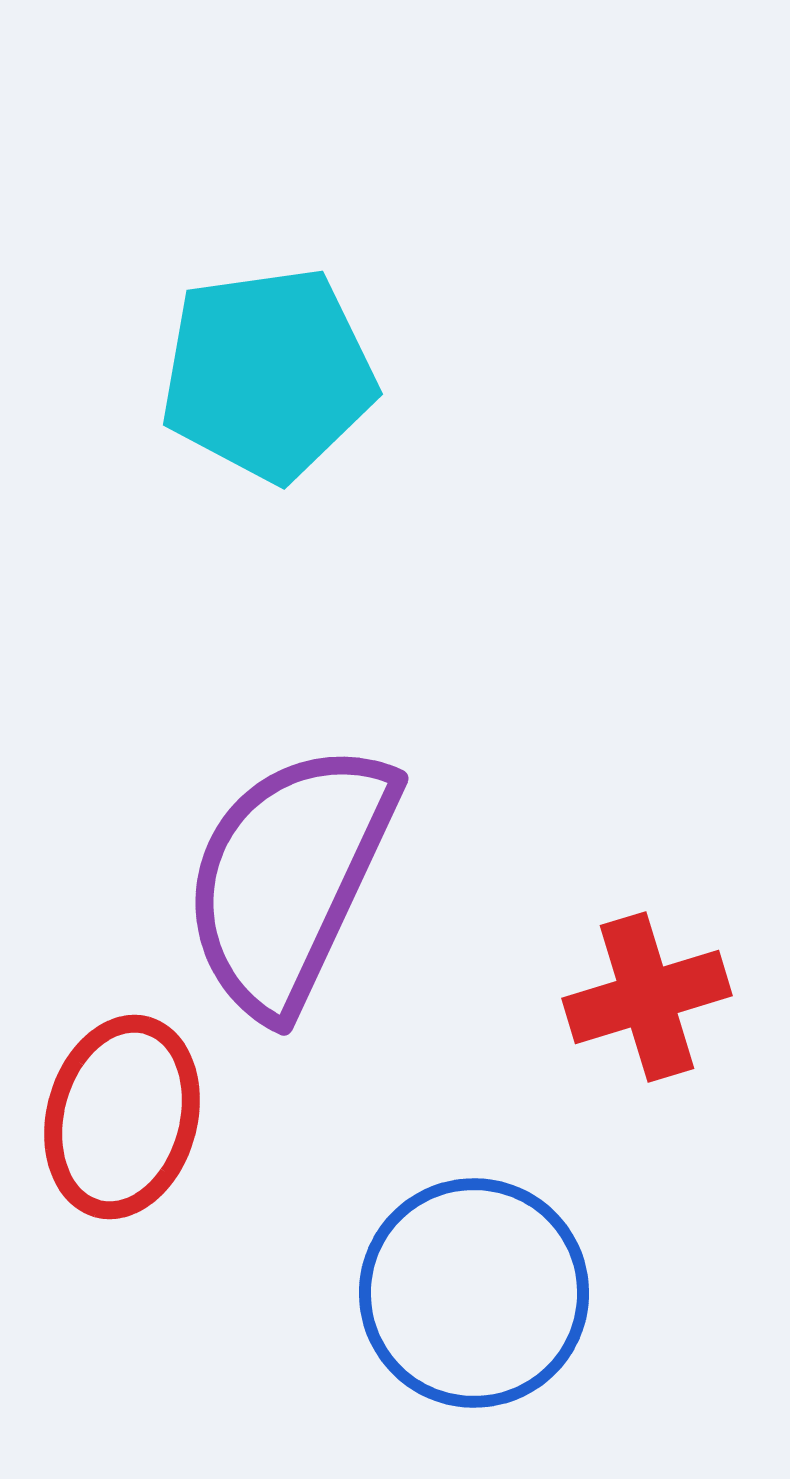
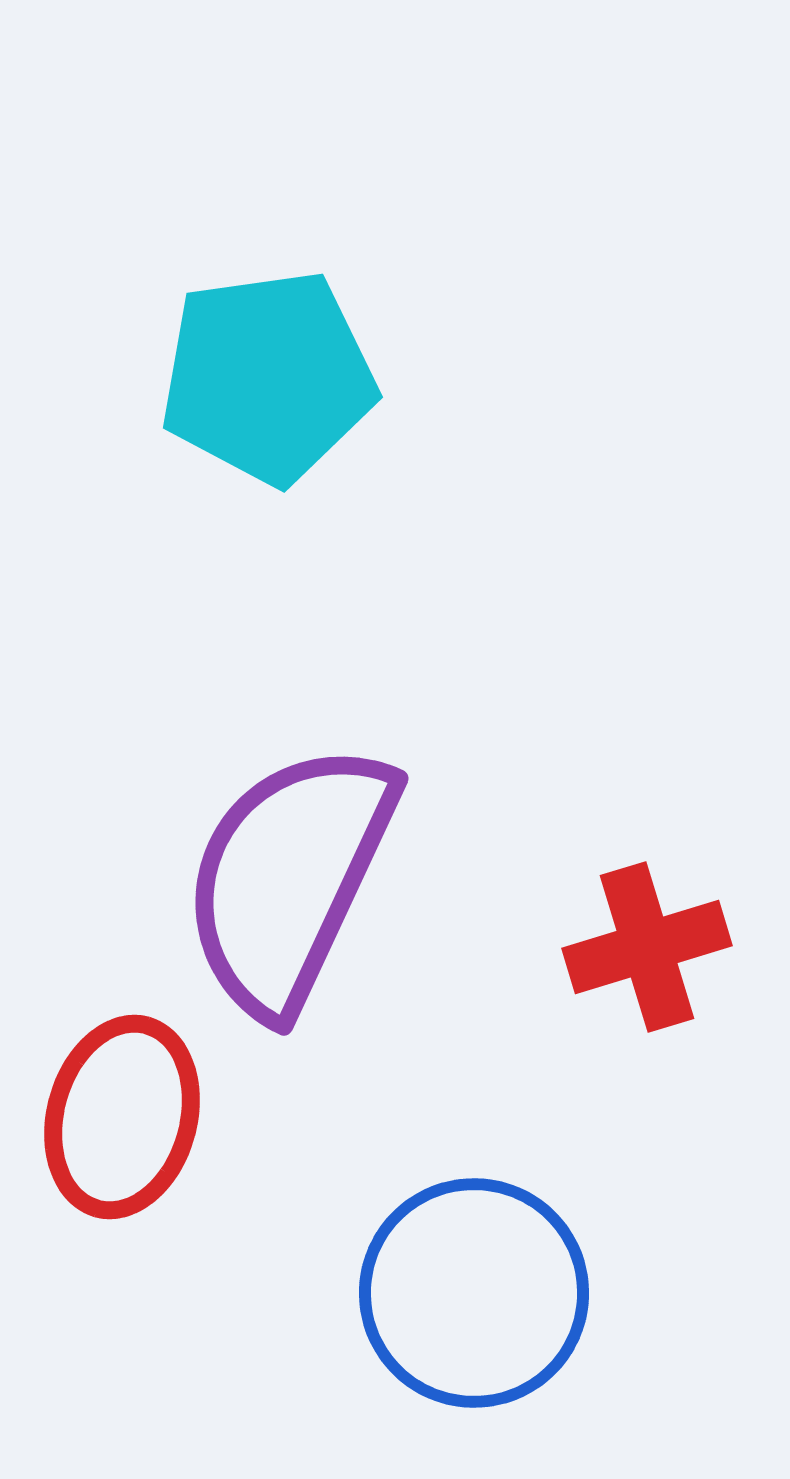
cyan pentagon: moved 3 px down
red cross: moved 50 px up
